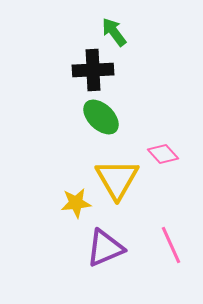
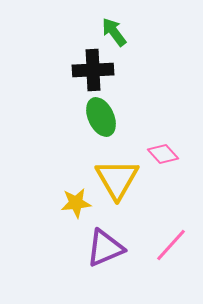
green ellipse: rotated 21 degrees clockwise
pink line: rotated 66 degrees clockwise
